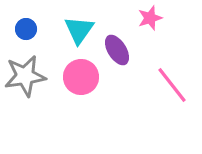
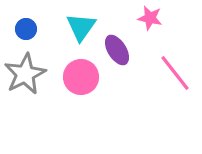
pink star: rotated 30 degrees clockwise
cyan triangle: moved 2 px right, 3 px up
gray star: moved 2 px up; rotated 18 degrees counterclockwise
pink line: moved 3 px right, 12 px up
